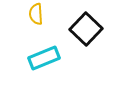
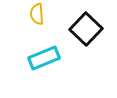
yellow semicircle: moved 1 px right
